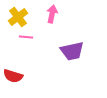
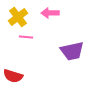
pink arrow: moved 2 px left, 1 px up; rotated 102 degrees counterclockwise
